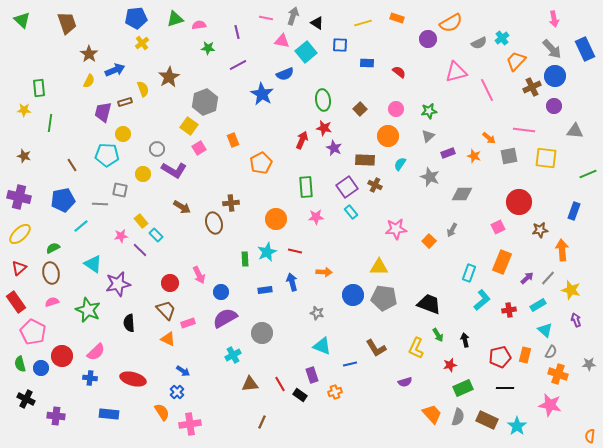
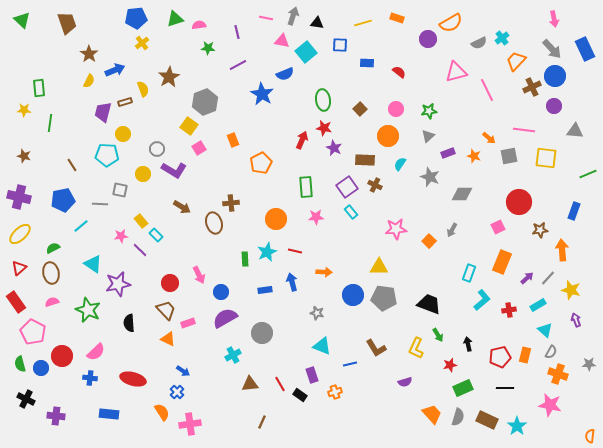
black triangle at (317, 23): rotated 24 degrees counterclockwise
black arrow at (465, 340): moved 3 px right, 4 px down
